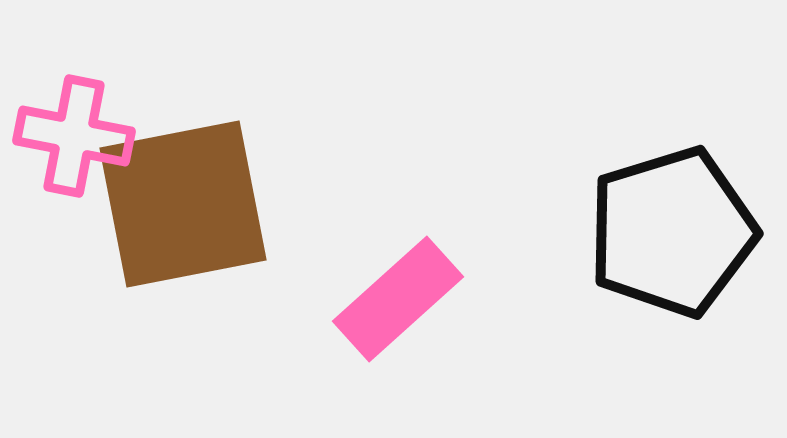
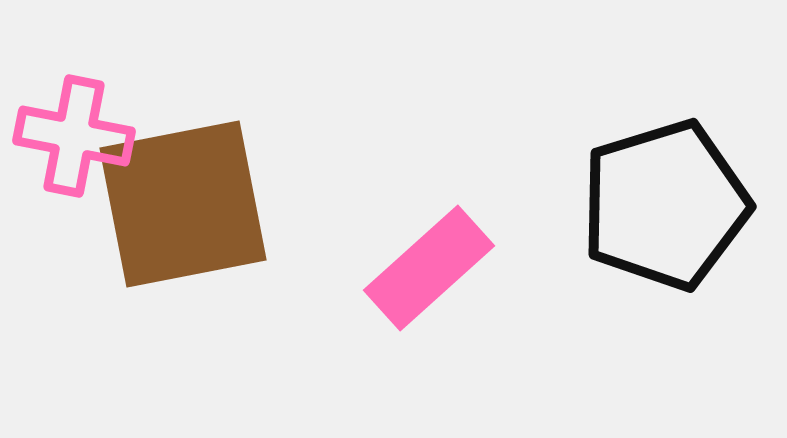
black pentagon: moved 7 px left, 27 px up
pink rectangle: moved 31 px right, 31 px up
